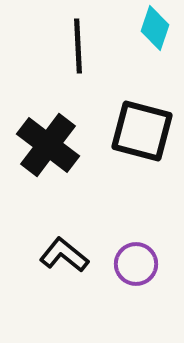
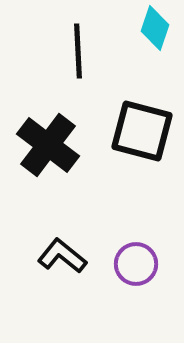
black line: moved 5 px down
black L-shape: moved 2 px left, 1 px down
